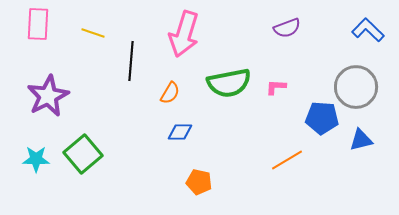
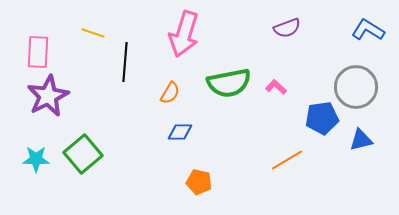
pink rectangle: moved 28 px down
blue L-shape: rotated 12 degrees counterclockwise
black line: moved 6 px left, 1 px down
pink L-shape: rotated 40 degrees clockwise
blue pentagon: rotated 12 degrees counterclockwise
